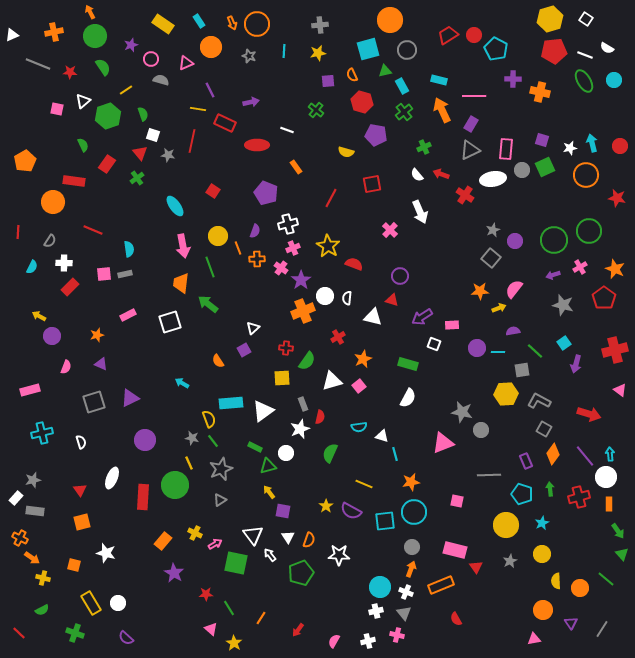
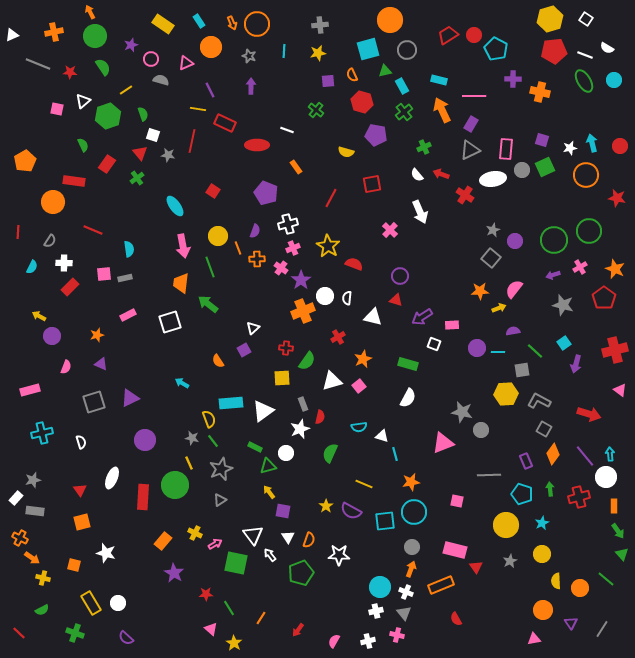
purple arrow at (251, 102): moved 16 px up; rotated 77 degrees counterclockwise
gray rectangle at (125, 274): moved 4 px down
red triangle at (392, 300): moved 4 px right
orange rectangle at (609, 504): moved 5 px right, 2 px down
